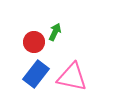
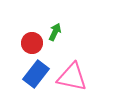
red circle: moved 2 px left, 1 px down
